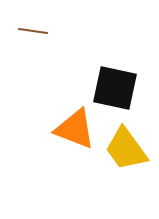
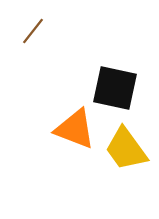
brown line: rotated 60 degrees counterclockwise
